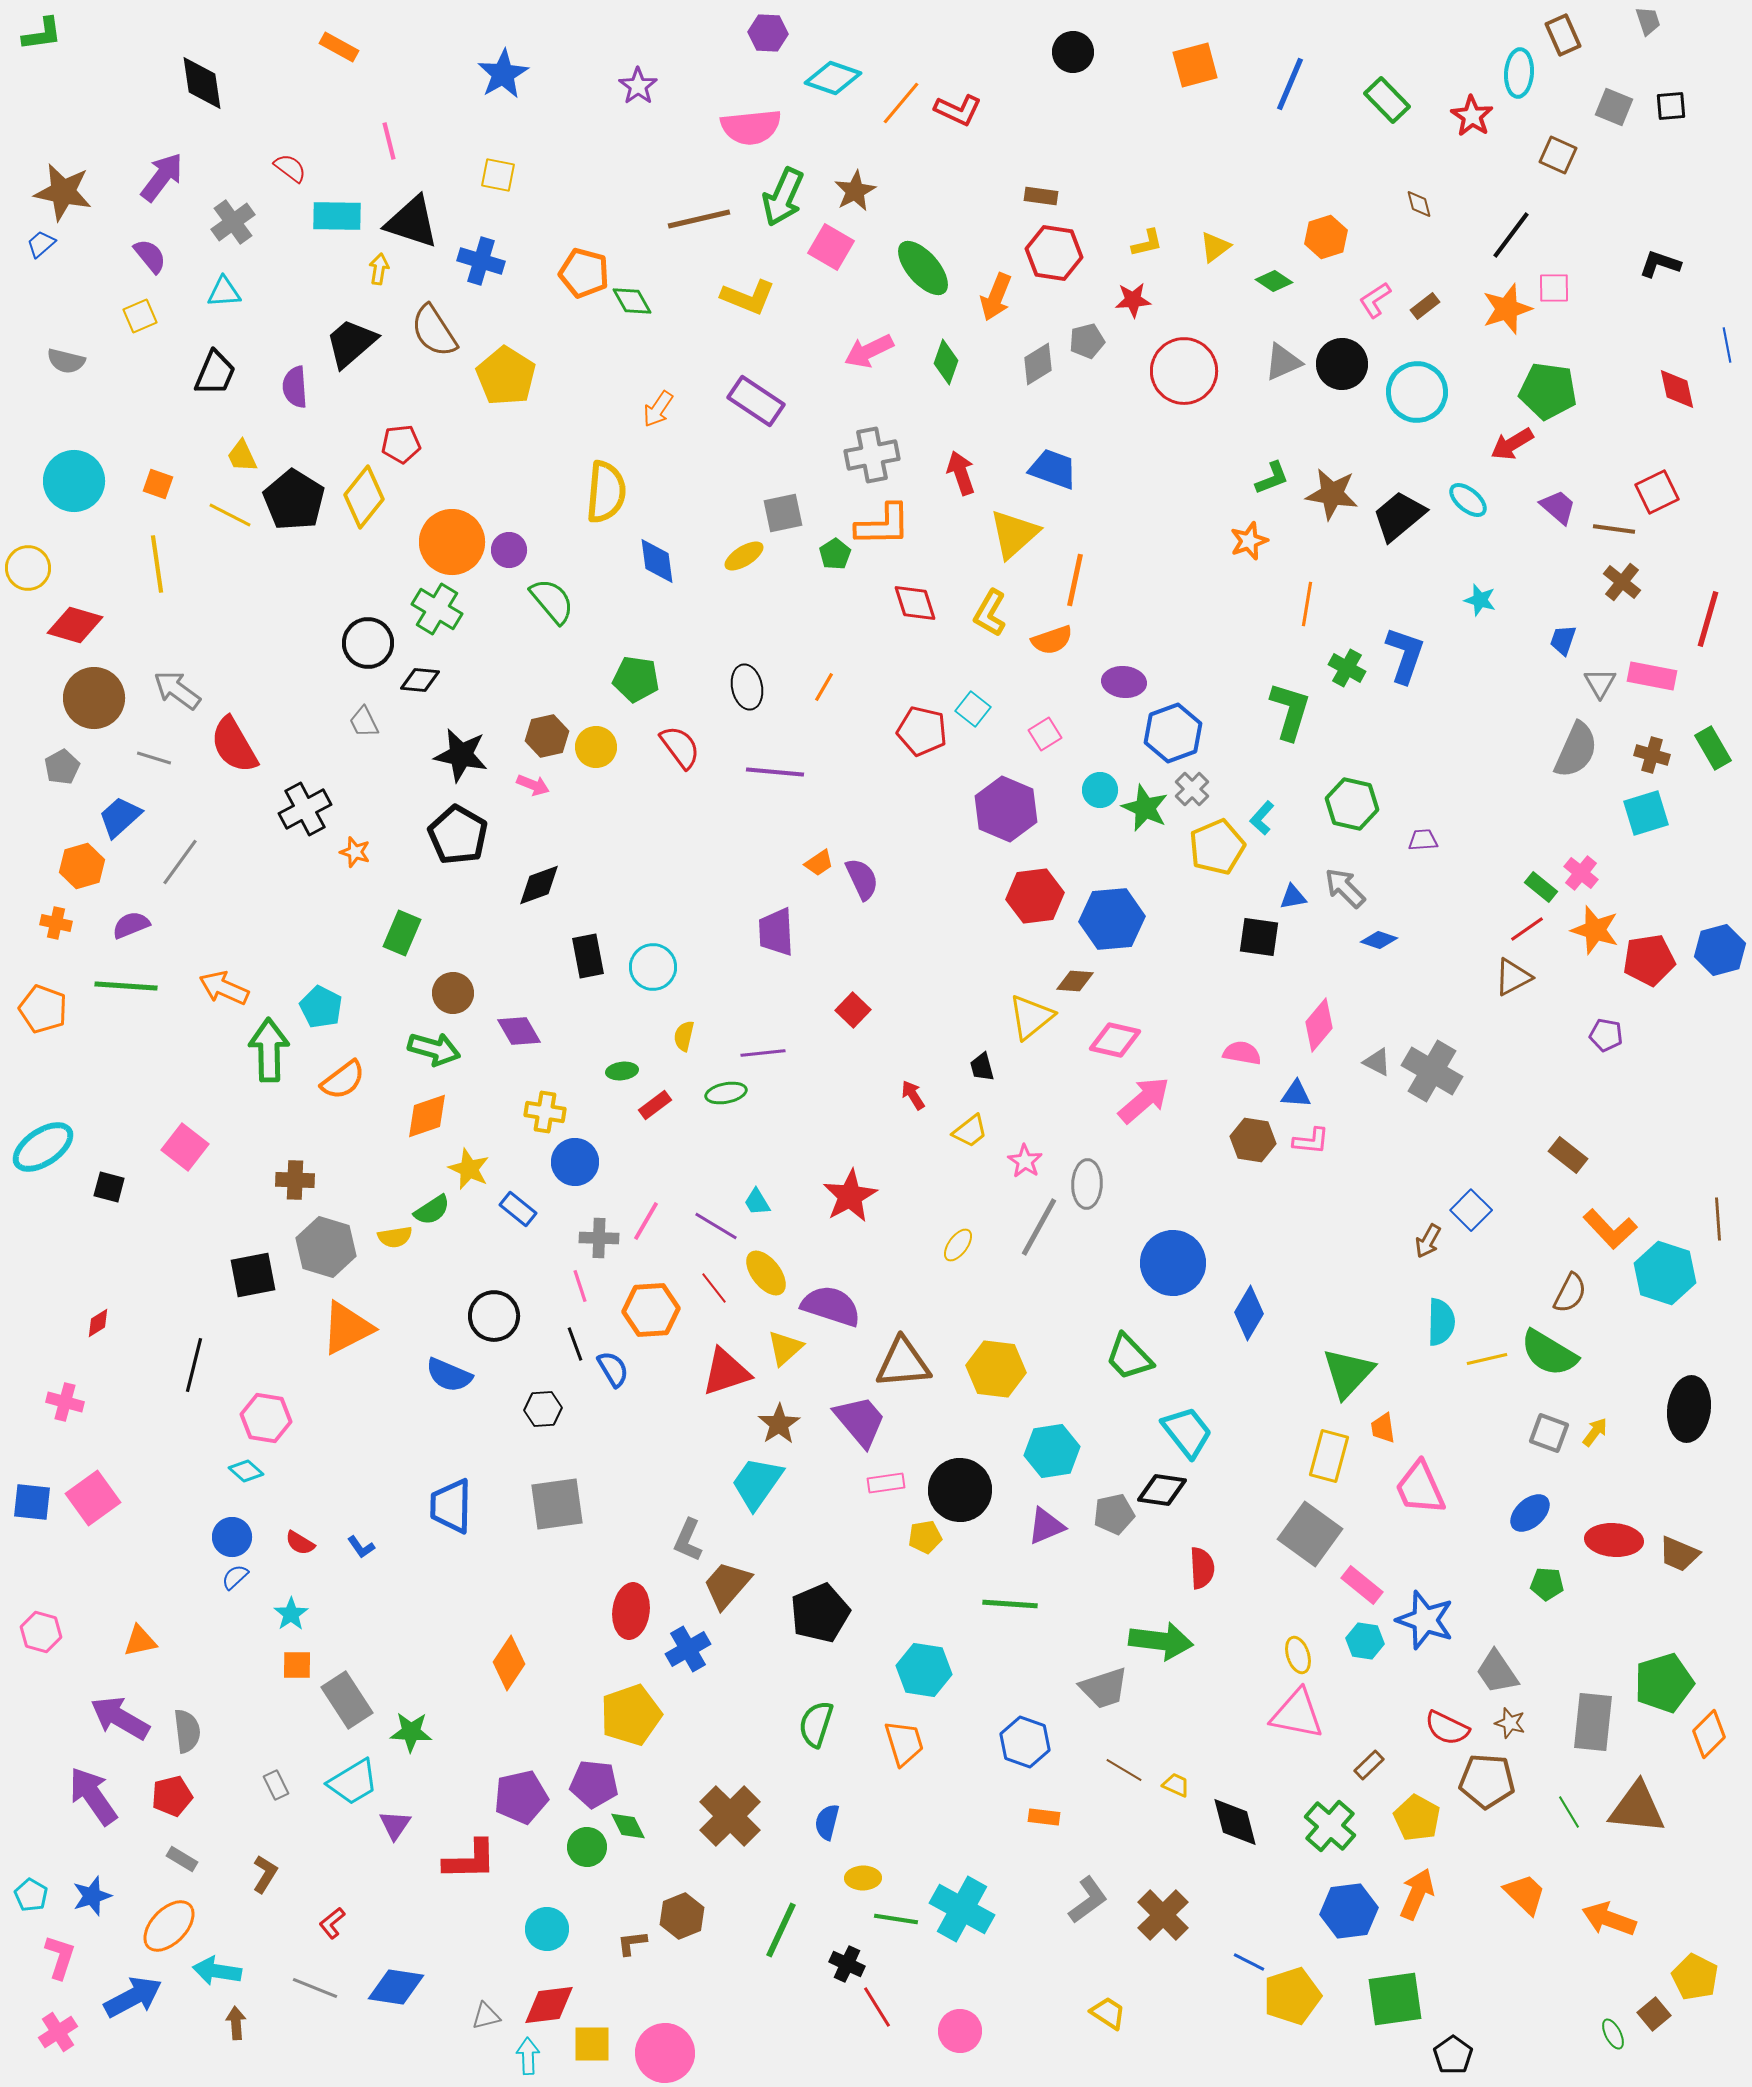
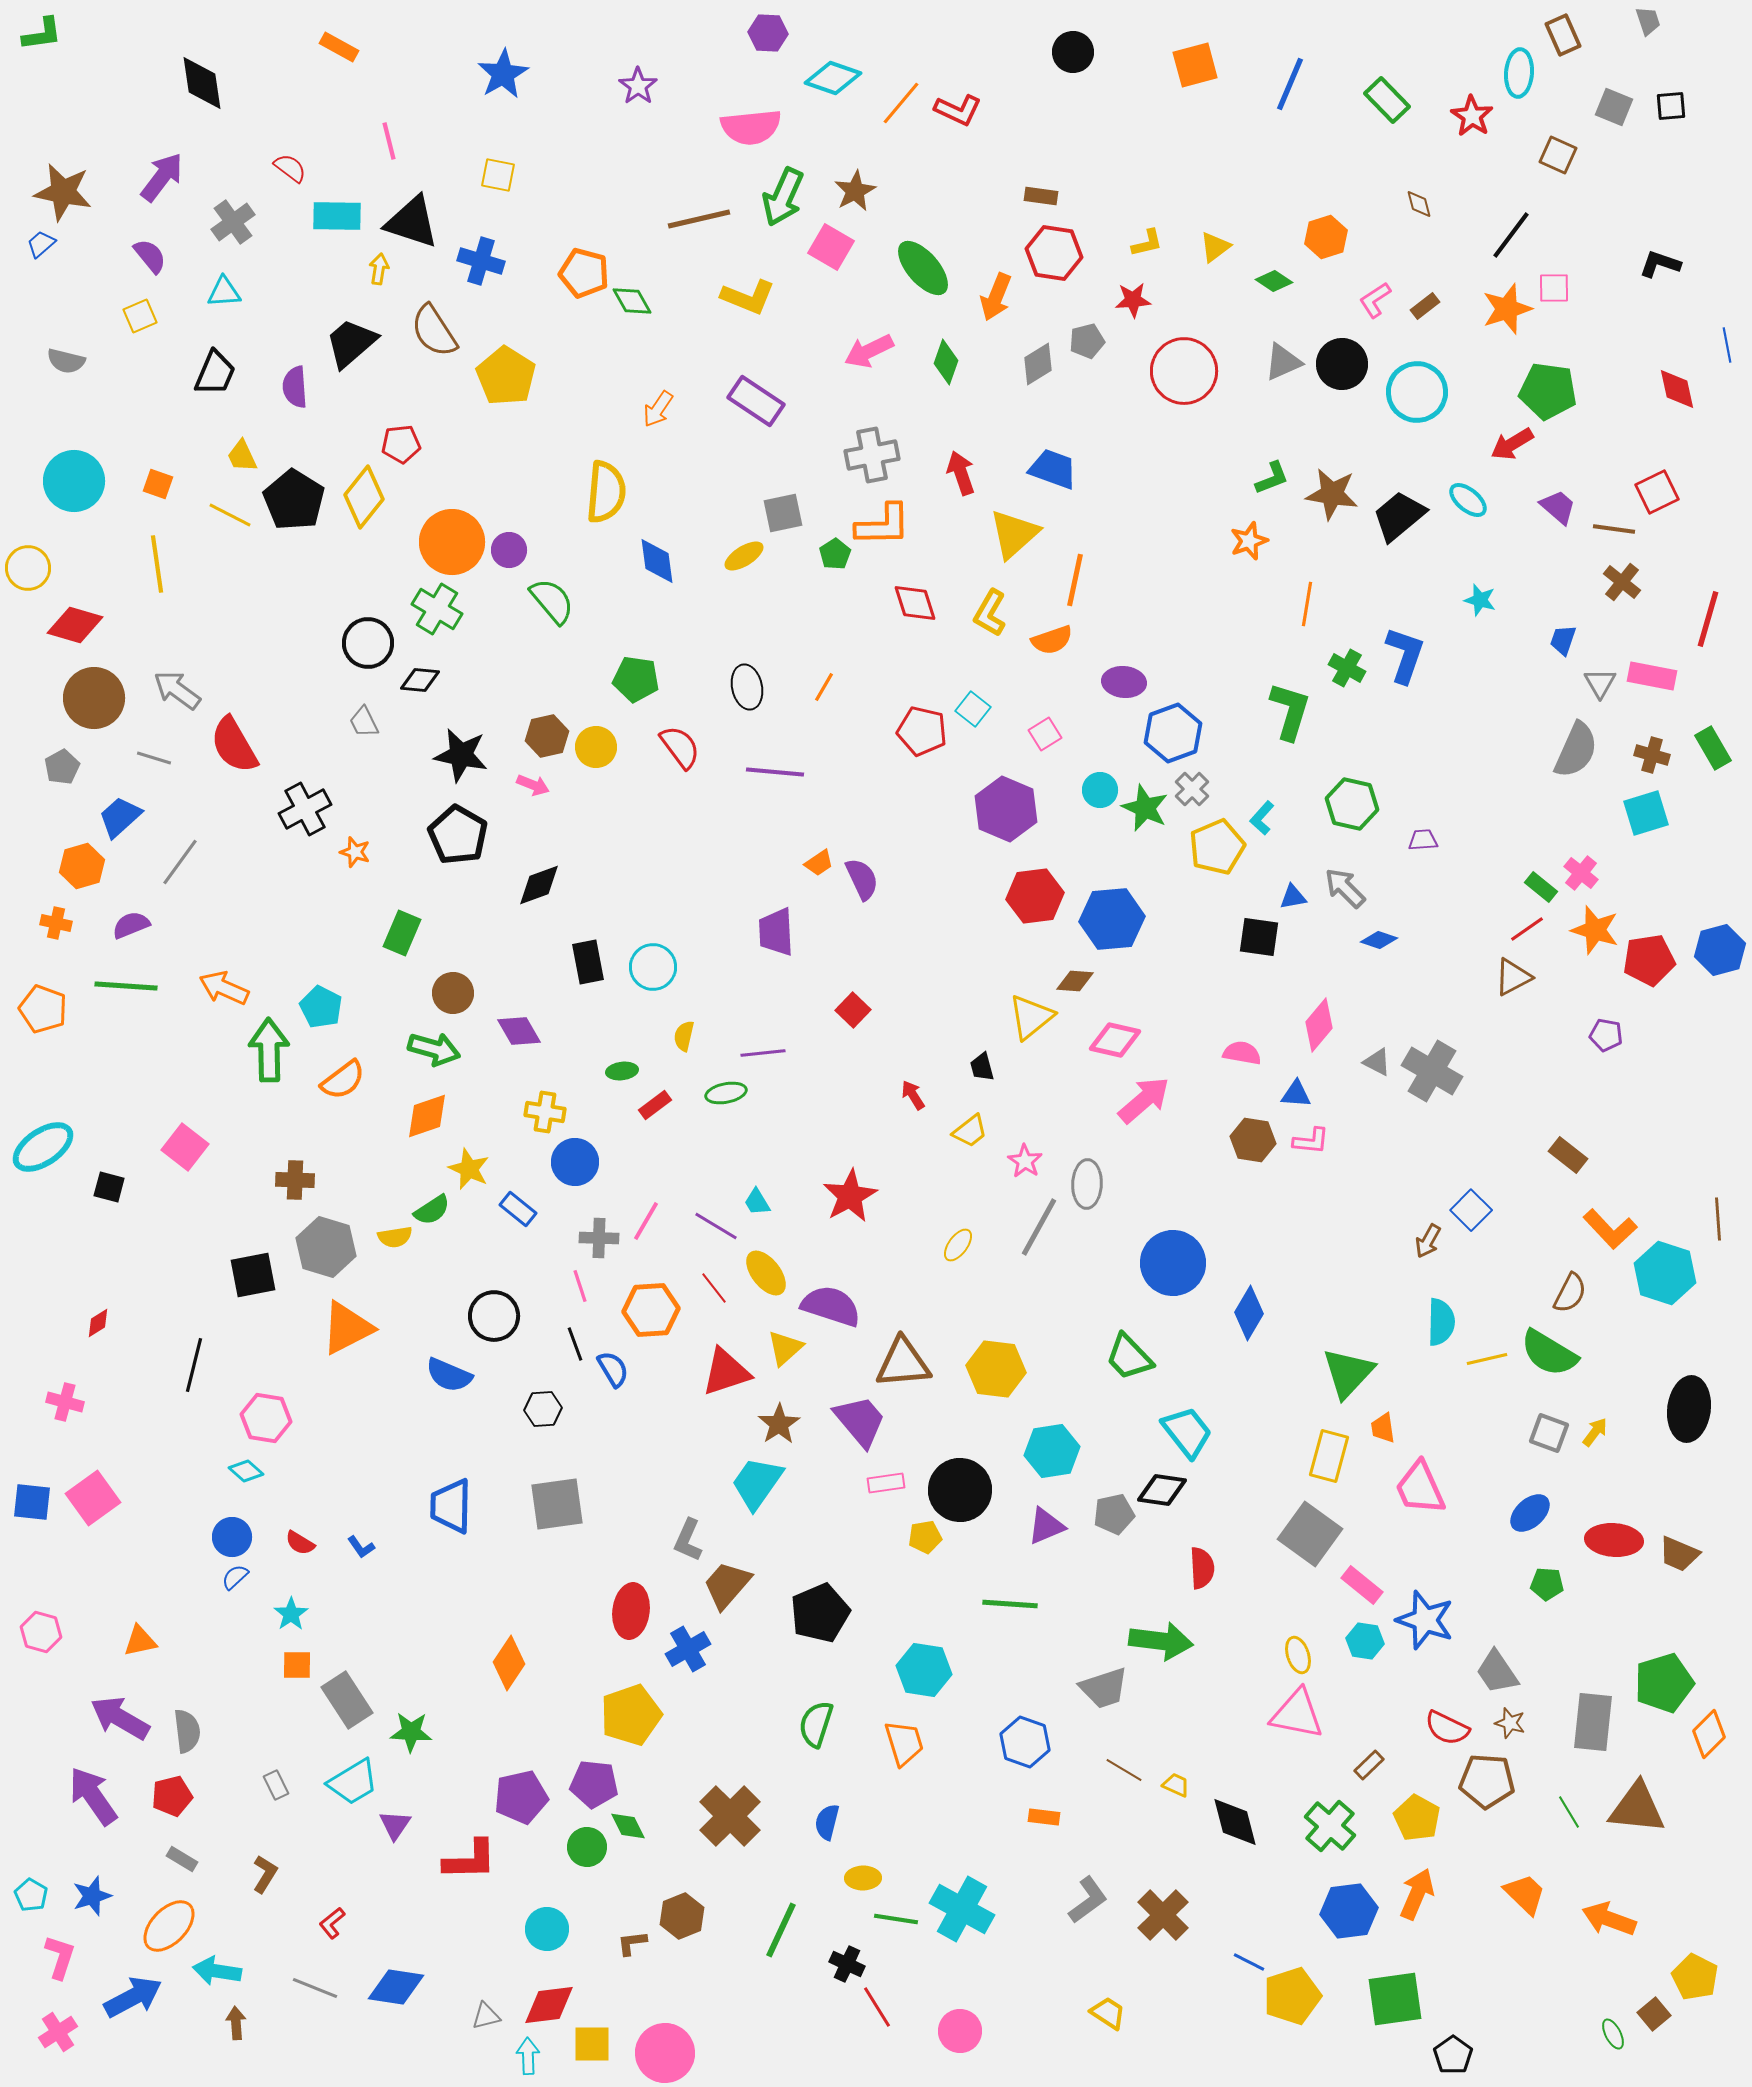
black rectangle at (588, 956): moved 6 px down
